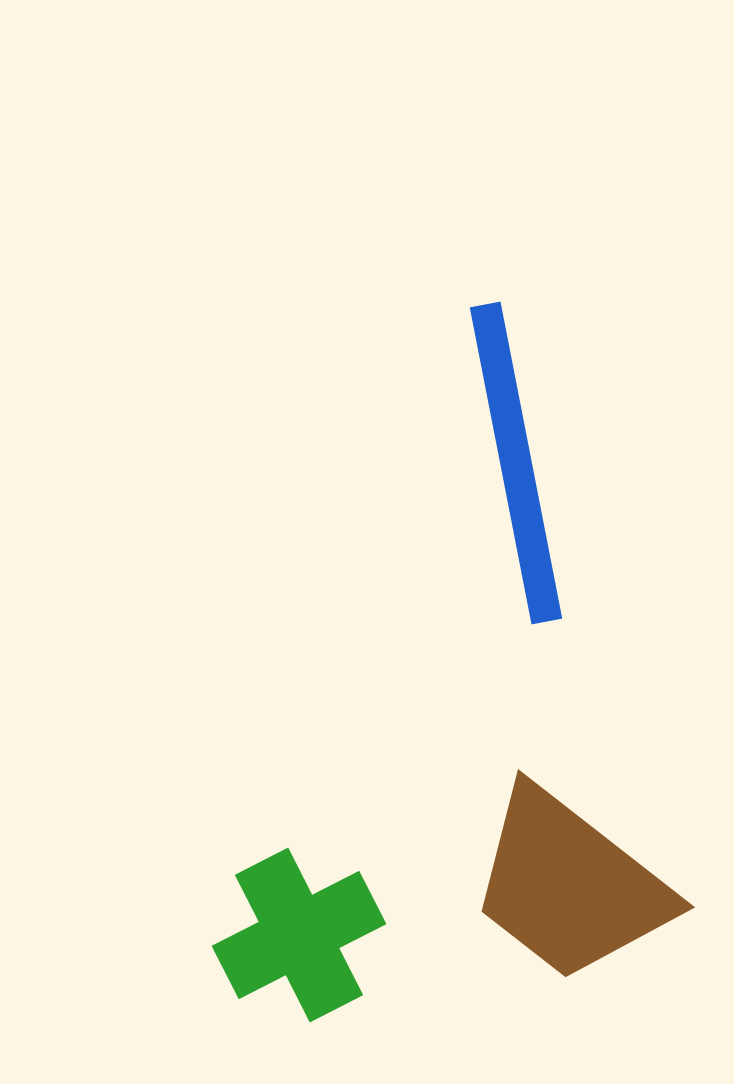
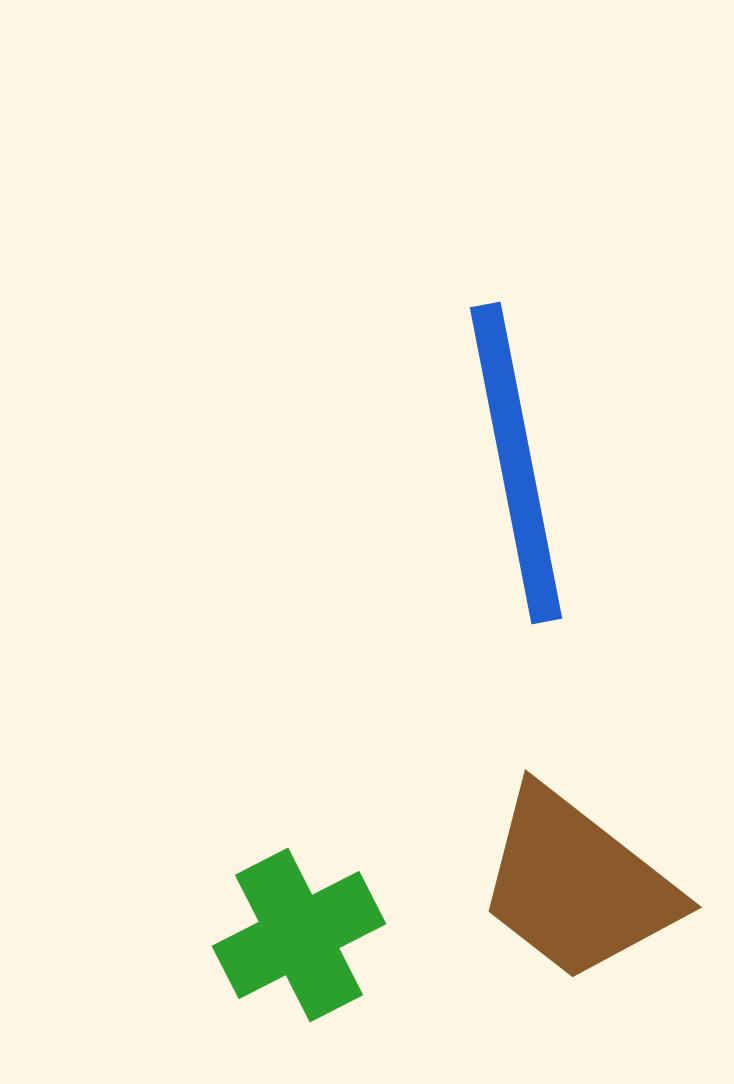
brown trapezoid: moved 7 px right
